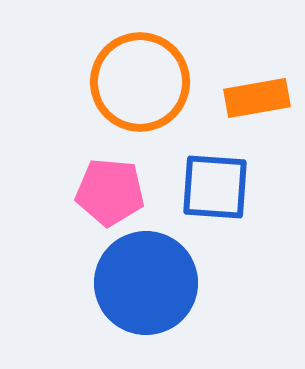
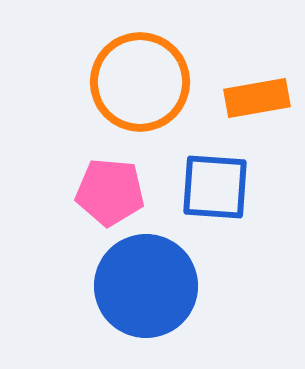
blue circle: moved 3 px down
